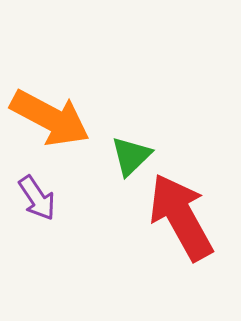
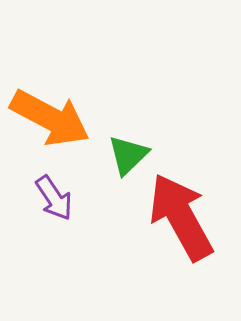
green triangle: moved 3 px left, 1 px up
purple arrow: moved 17 px right
